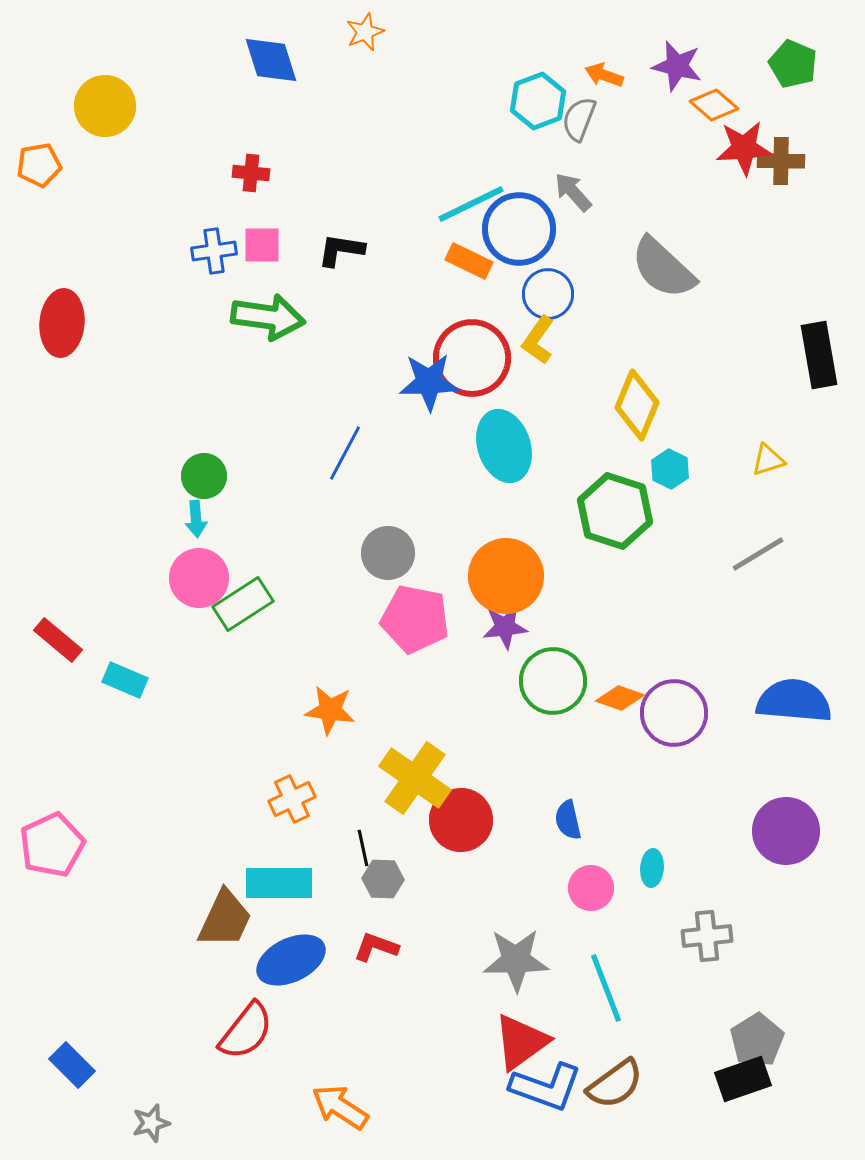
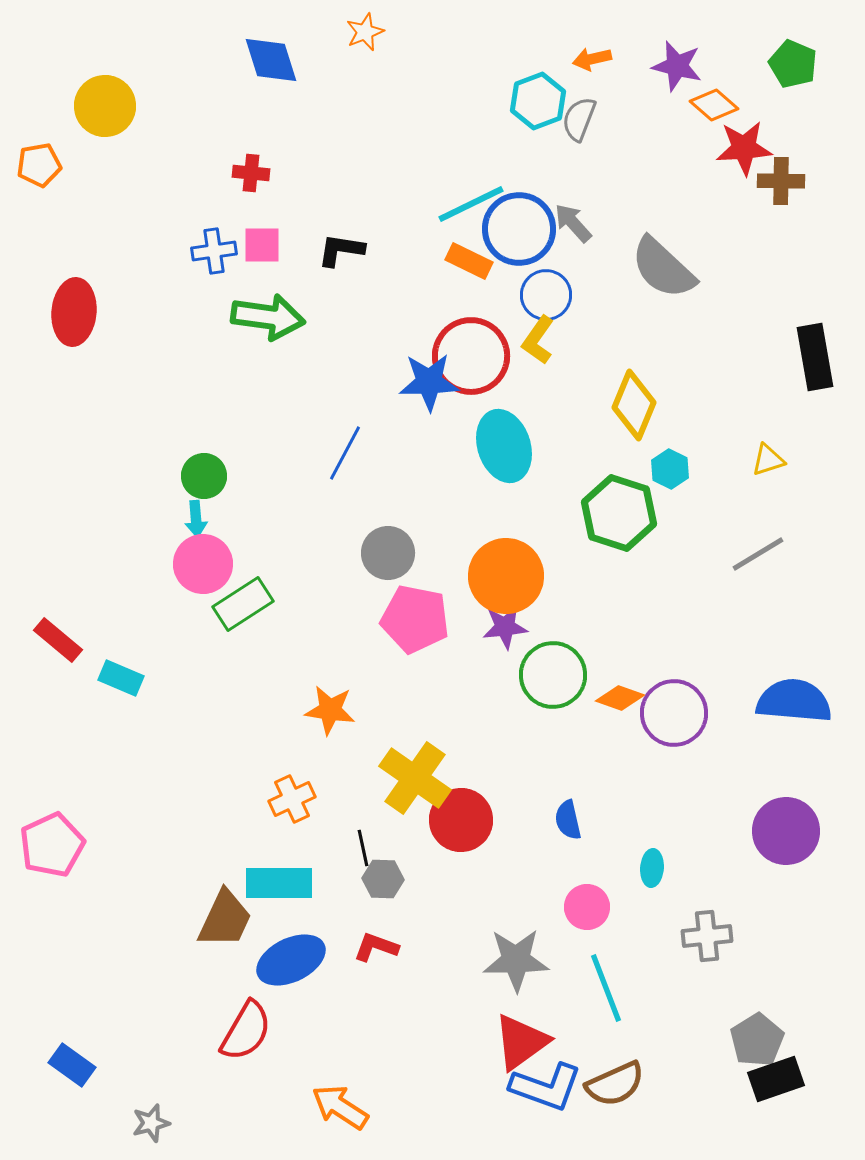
orange arrow at (604, 75): moved 12 px left, 16 px up; rotated 33 degrees counterclockwise
brown cross at (781, 161): moved 20 px down
gray arrow at (573, 192): moved 31 px down
blue circle at (548, 294): moved 2 px left, 1 px down
red ellipse at (62, 323): moved 12 px right, 11 px up
black rectangle at (819, 355): moved 4 px left, 2 px down
red circle at (472, 358): moved 1 px left, 2 px up
yellow diamond at (637, 405): moved 3 px left
green hexagon at (615, 511): moved 4 px right, 2 px down
pink circle at (199, 578): moved 4 px right, 14 px up
cyan rectangle at (125, 680): moved 4 px left, 2 px up
green circle at (553, 681): moved 6 px up
pink circle at (591, 888): moved 4 px left, 19 px down
red semicircle at (246, 1031): rotated 8 degrees counterclockwise
blue rectangle at (72, 1065): rotated 9 degrees counterclockwise
black rectangle at (743, 1079): moved 33 px right
brown semicircle at (615, 1084): rotated 12 degrees clockwise
